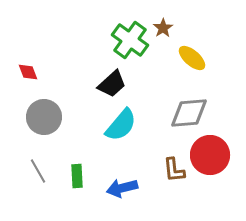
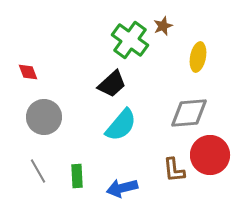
brown star: moved 2 px up; rotated 12 degrees clockwise
yellow ellipse: moved 6 px right, 1 px up; rotated 60 degrees clockwise
